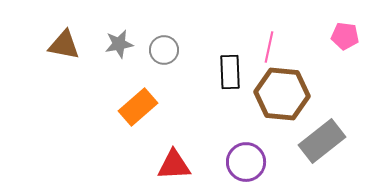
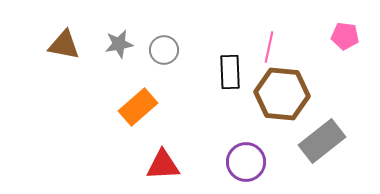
red triangle: moved 11 px left
